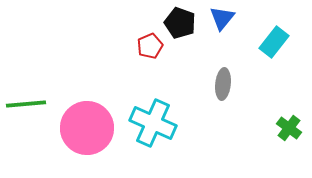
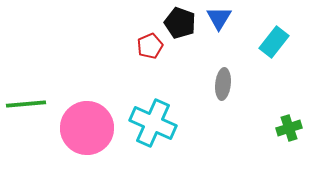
blue triangle: moved 3 px left; rotated 8 degrees counterclockwise
green cross: rotated 35 degrees clockwise
